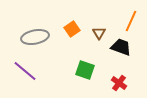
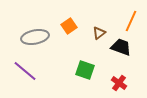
orange square: moved 3 px left, 3 px up
brown triangle: rotated 24 degrees clockwise
